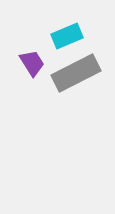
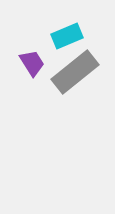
gray rectangle: moved 1 px left, 1 px up; rotated 12 degrees counterclockwise
